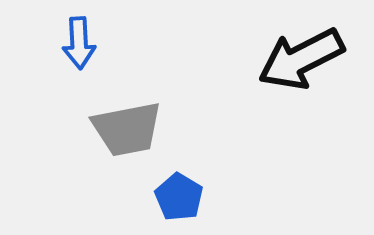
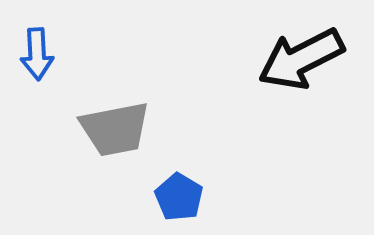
blue arrow: moved 42 px left, 11 px down
gray trapezoid: moved 12 px left
